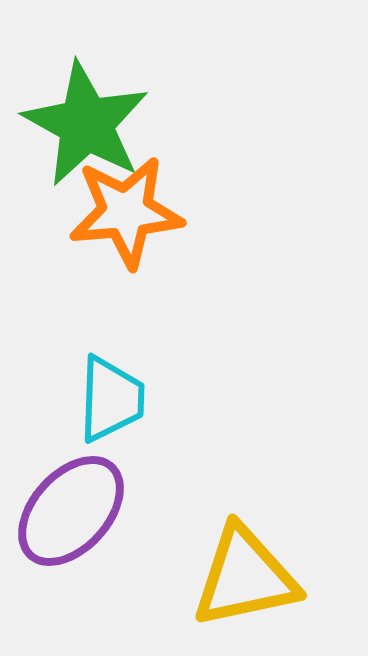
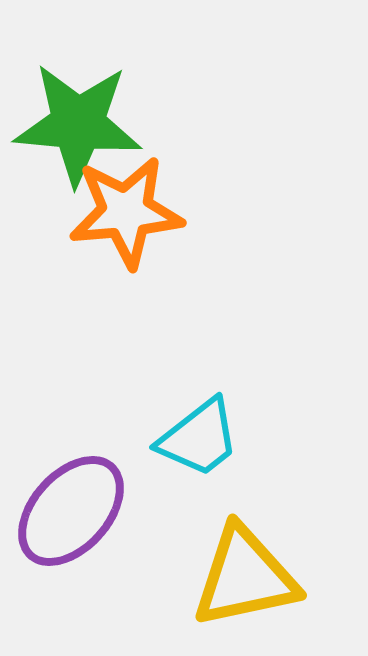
green star: moved 8 px left; rotated 24 degrees counterclockwise
cyan trapezoid: moved 88 px right, 39 px down; rotated 50 degrees clockwise
